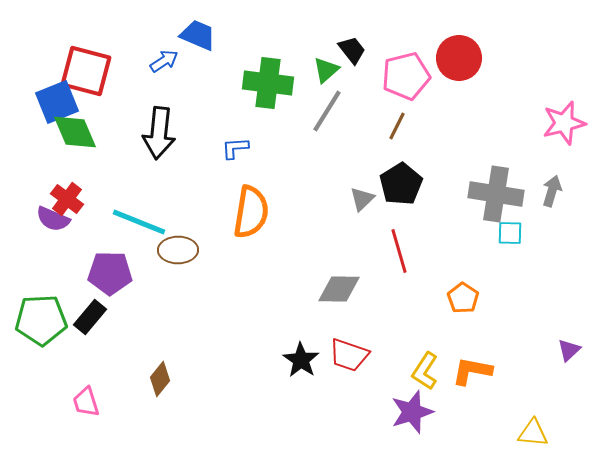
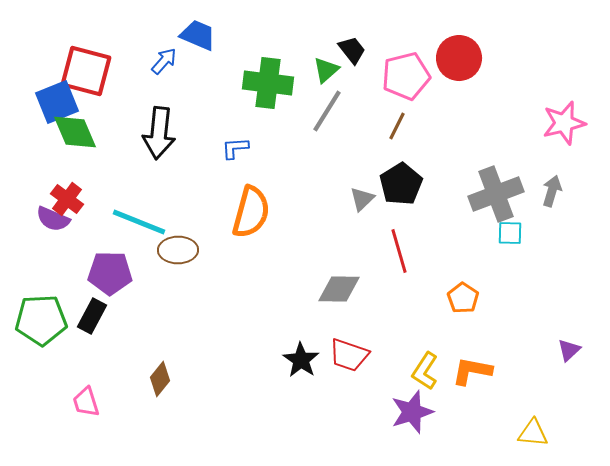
blue arrow: rotated 16 degrees counterclockwise
gray cross: rotated 30 degrees counterclockwise
orange semicircle: rotated 6 degrees clockwise
black rectangle: moved 2 px right, 1 px up; rotated 12 degrees counterclockwise
